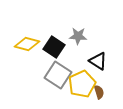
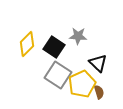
yellow diamond: rotated 60 degrees counterclockwise
black triangle: moved 2 px down; rotated 12 degrees clockwise
